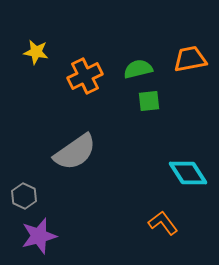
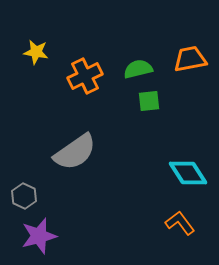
orange L-shape: moved 17 px right
